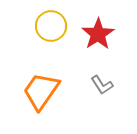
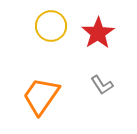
red star: moved 1 px up
orange trapezoid: moved 5 px down
